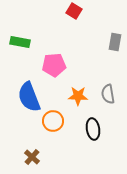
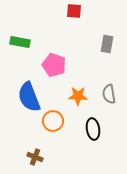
red square: rotated 28 degrees counterclockwise
gray rectangle: moved 8 px left, 2 px down
pink pentagon: rotated 25 degrees clockwise
gray semicircle: moved 1 px right
brown cross: moved 3 px right; rotated 21 degrees counterclockwise
